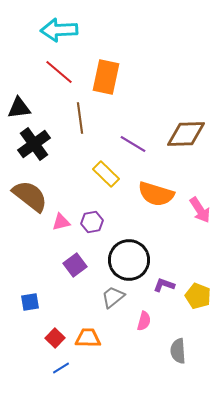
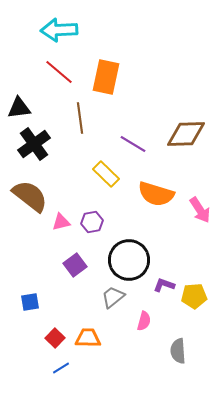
yellow pentagon: moved 4 px left; rotated 25 degrees counterclockwise
